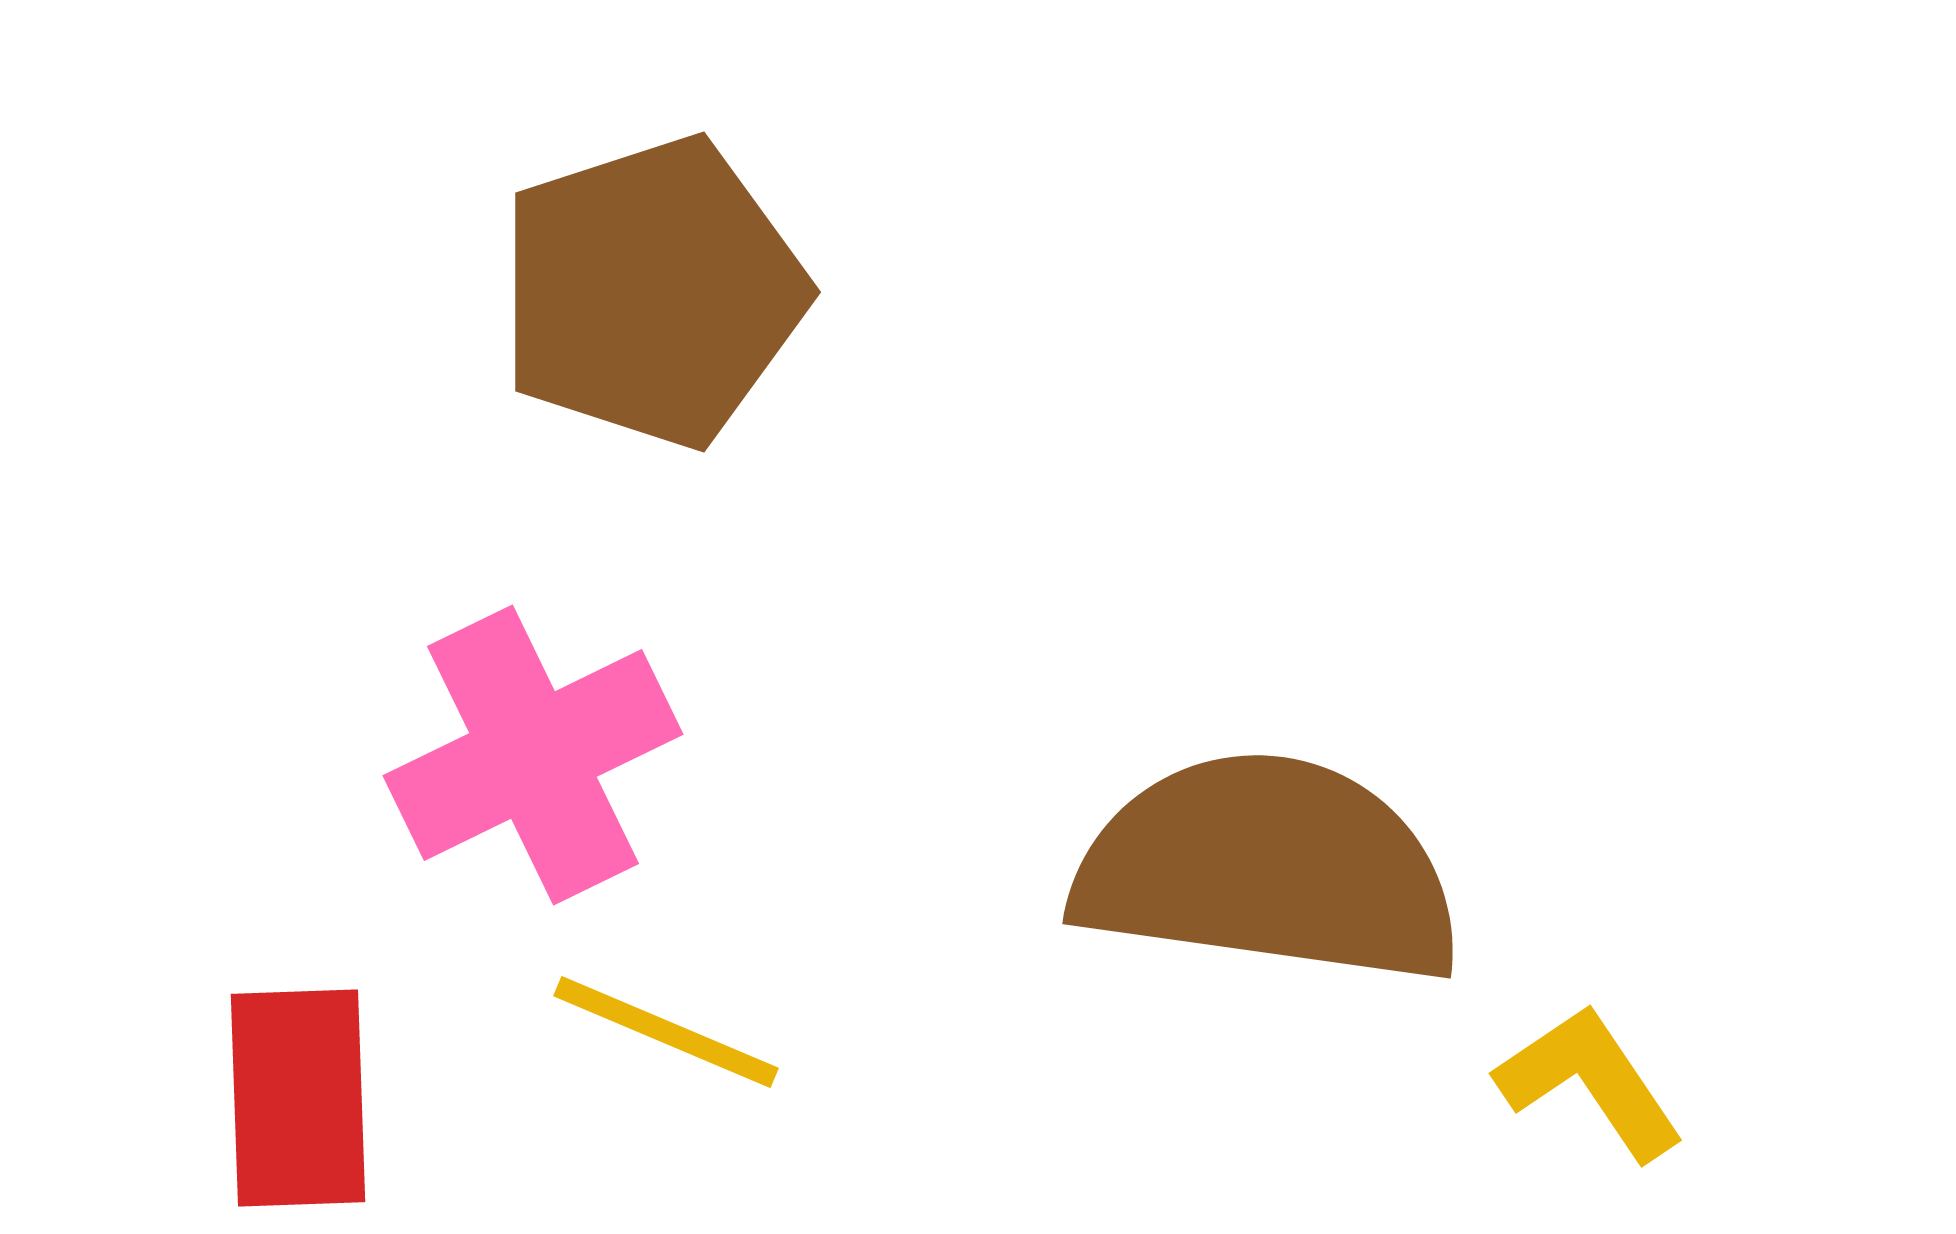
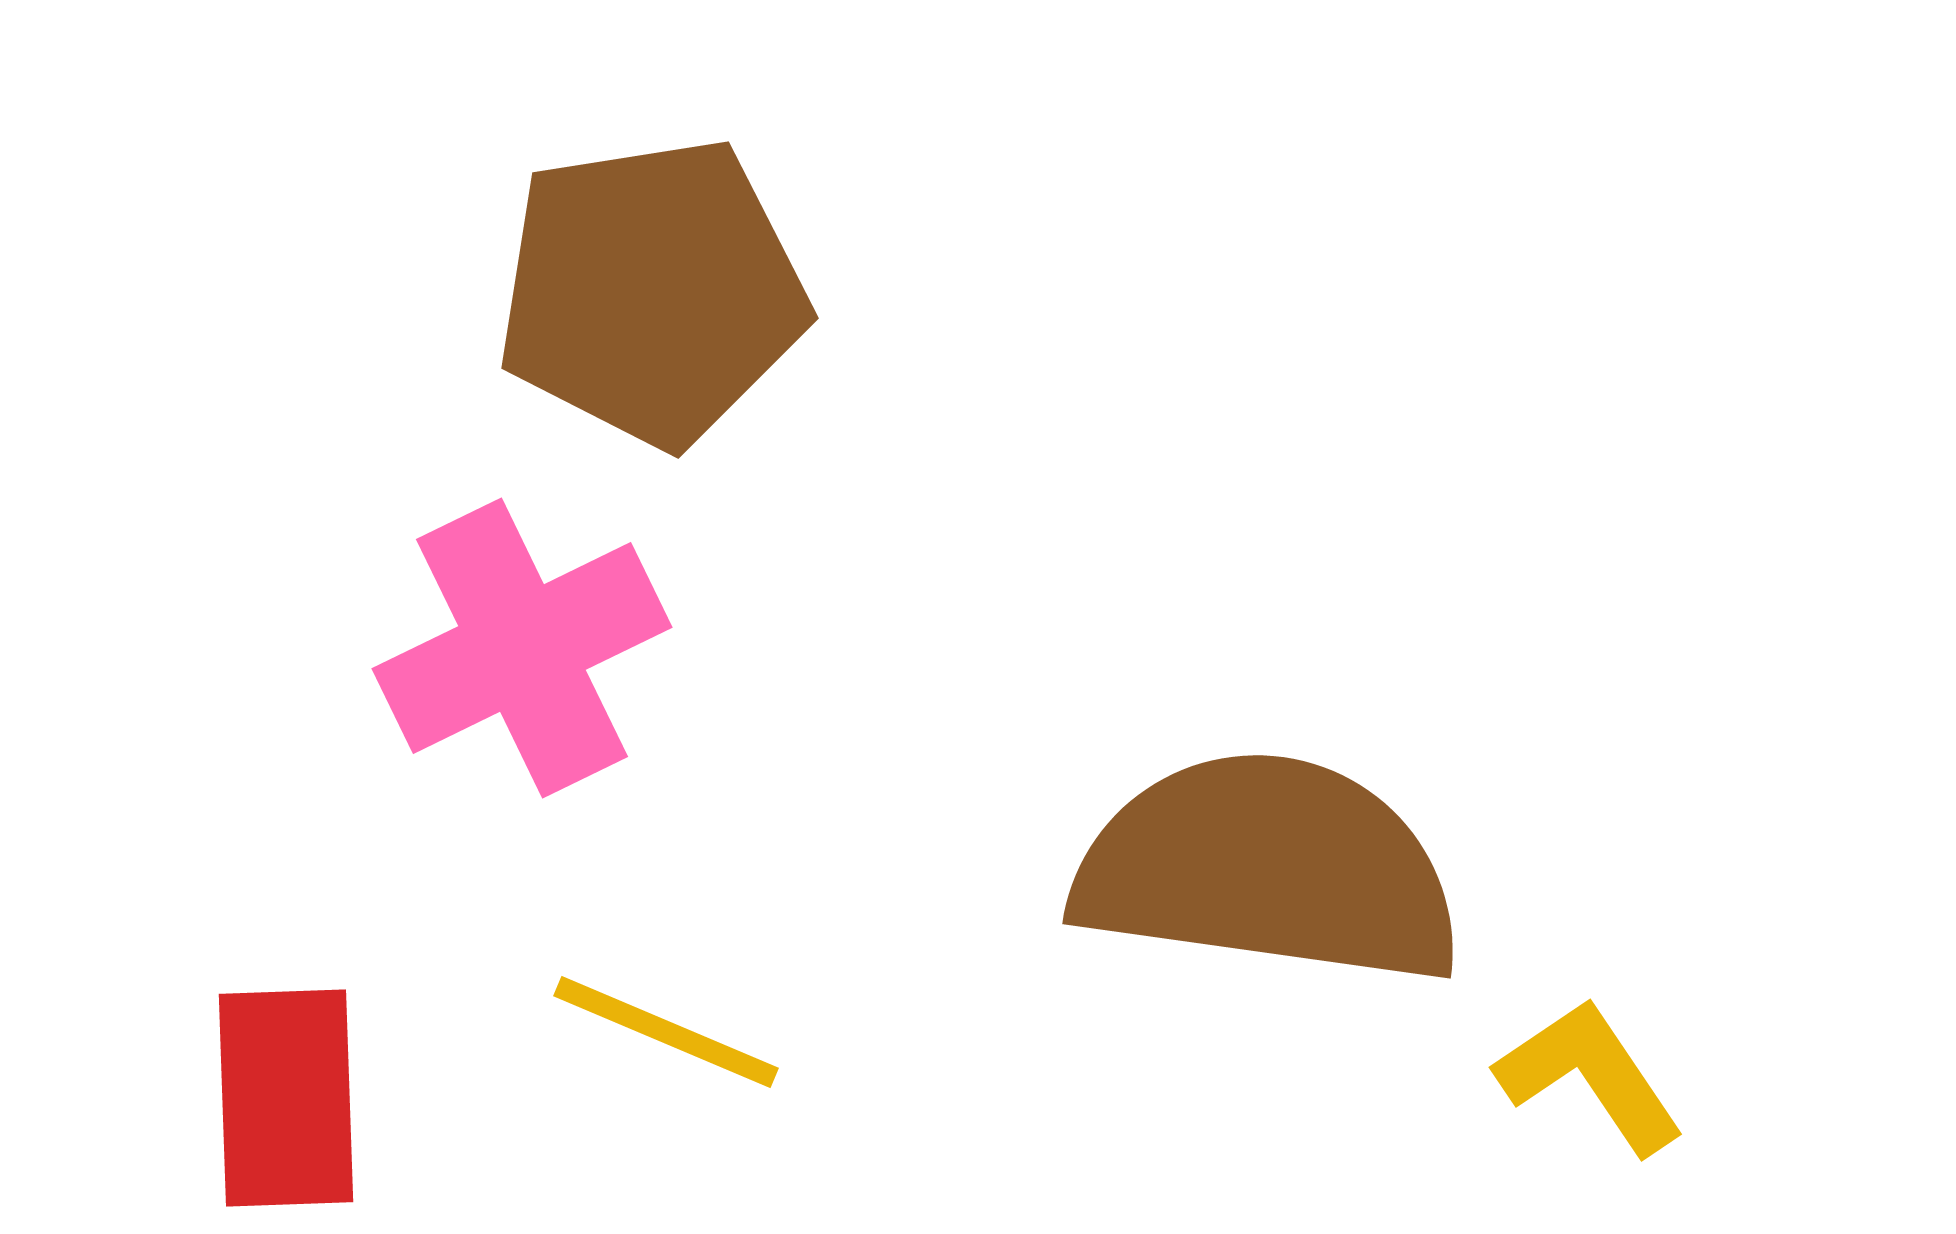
brown pentagon: rotated 9 degrees clockwise
pink cross: moved 11 px left, 107 px up
yellow L-shape: moved 6 px up
red rectangle: moved 12 px left
